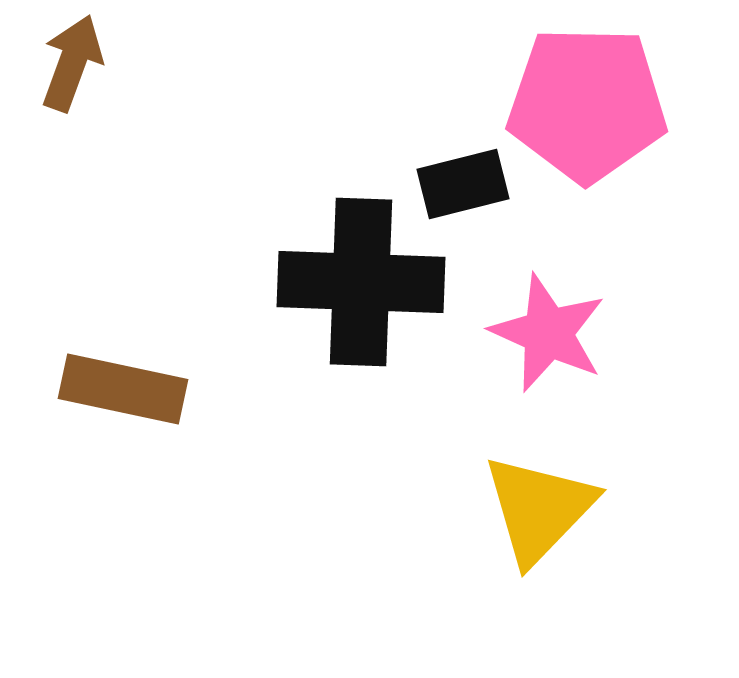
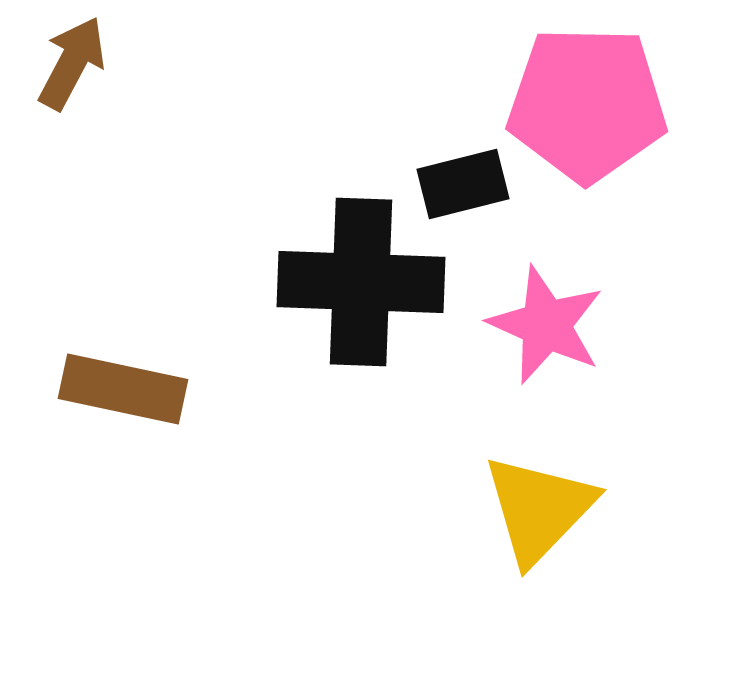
brown arrow: rotated 8 degrees clockwise
pink star: moved 2 px left, 8 px up
